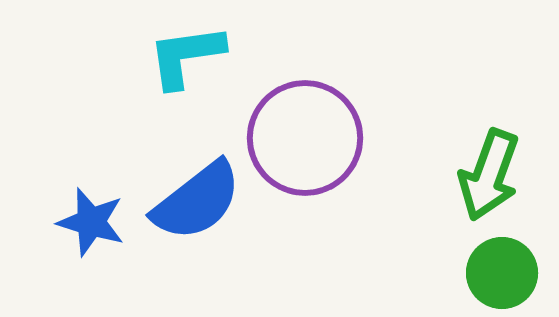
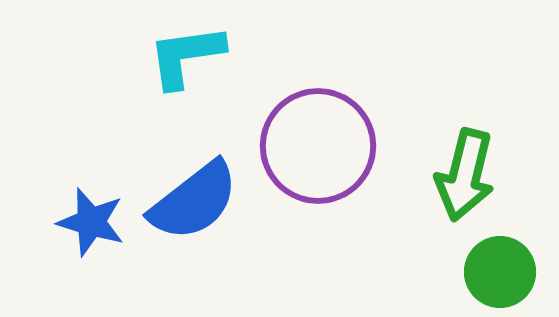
purple circle: moved 13 px right, 8 px down
green arrow: moved 24 px left; rotated 6 degrees counterclockwise
blue semicircle: moved 3 px left
green circle: moved 2 px left, 1 px up
